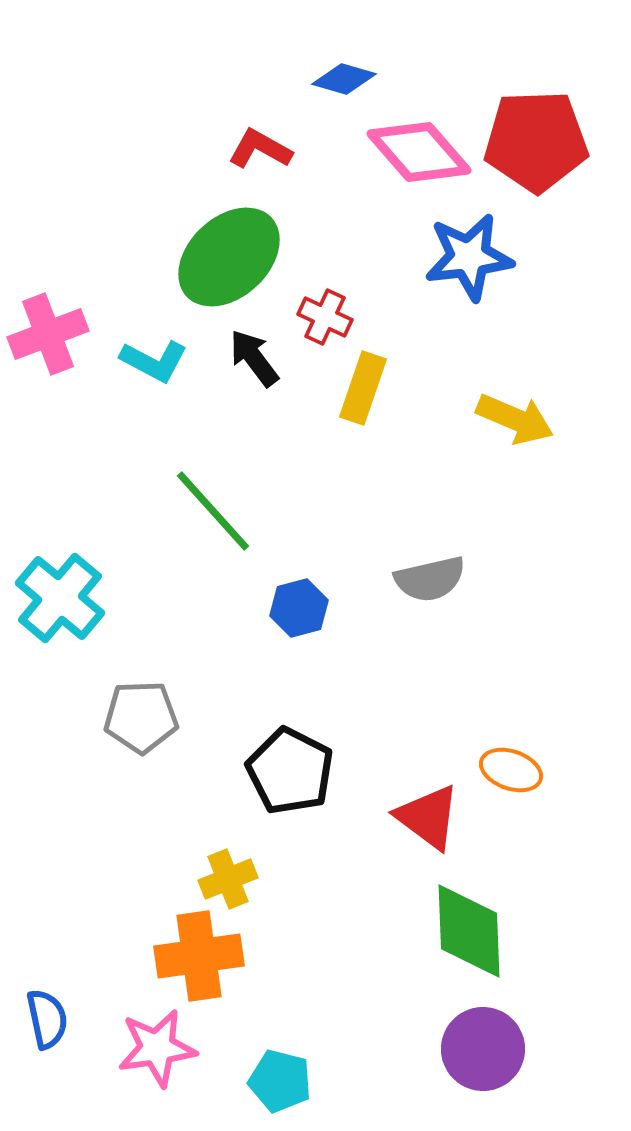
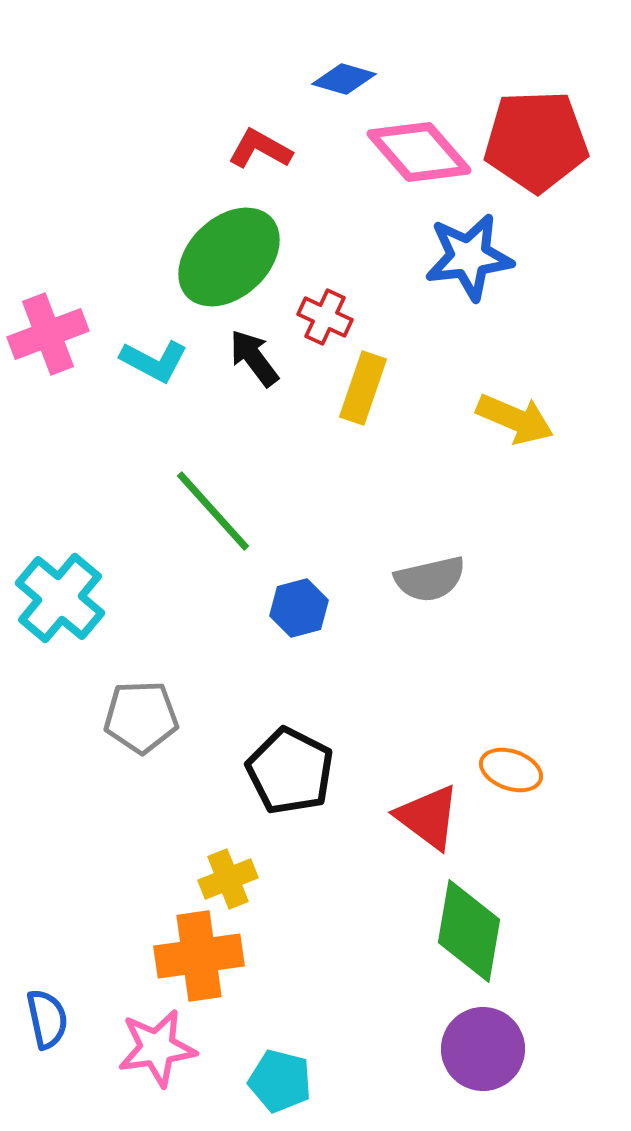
green diamond: rotated 12 degrees clockwise
